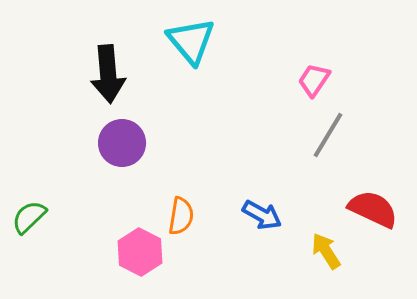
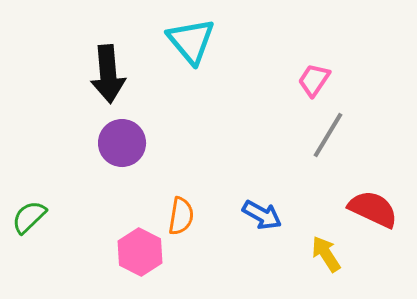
yellow arrow: moved 3 px down
